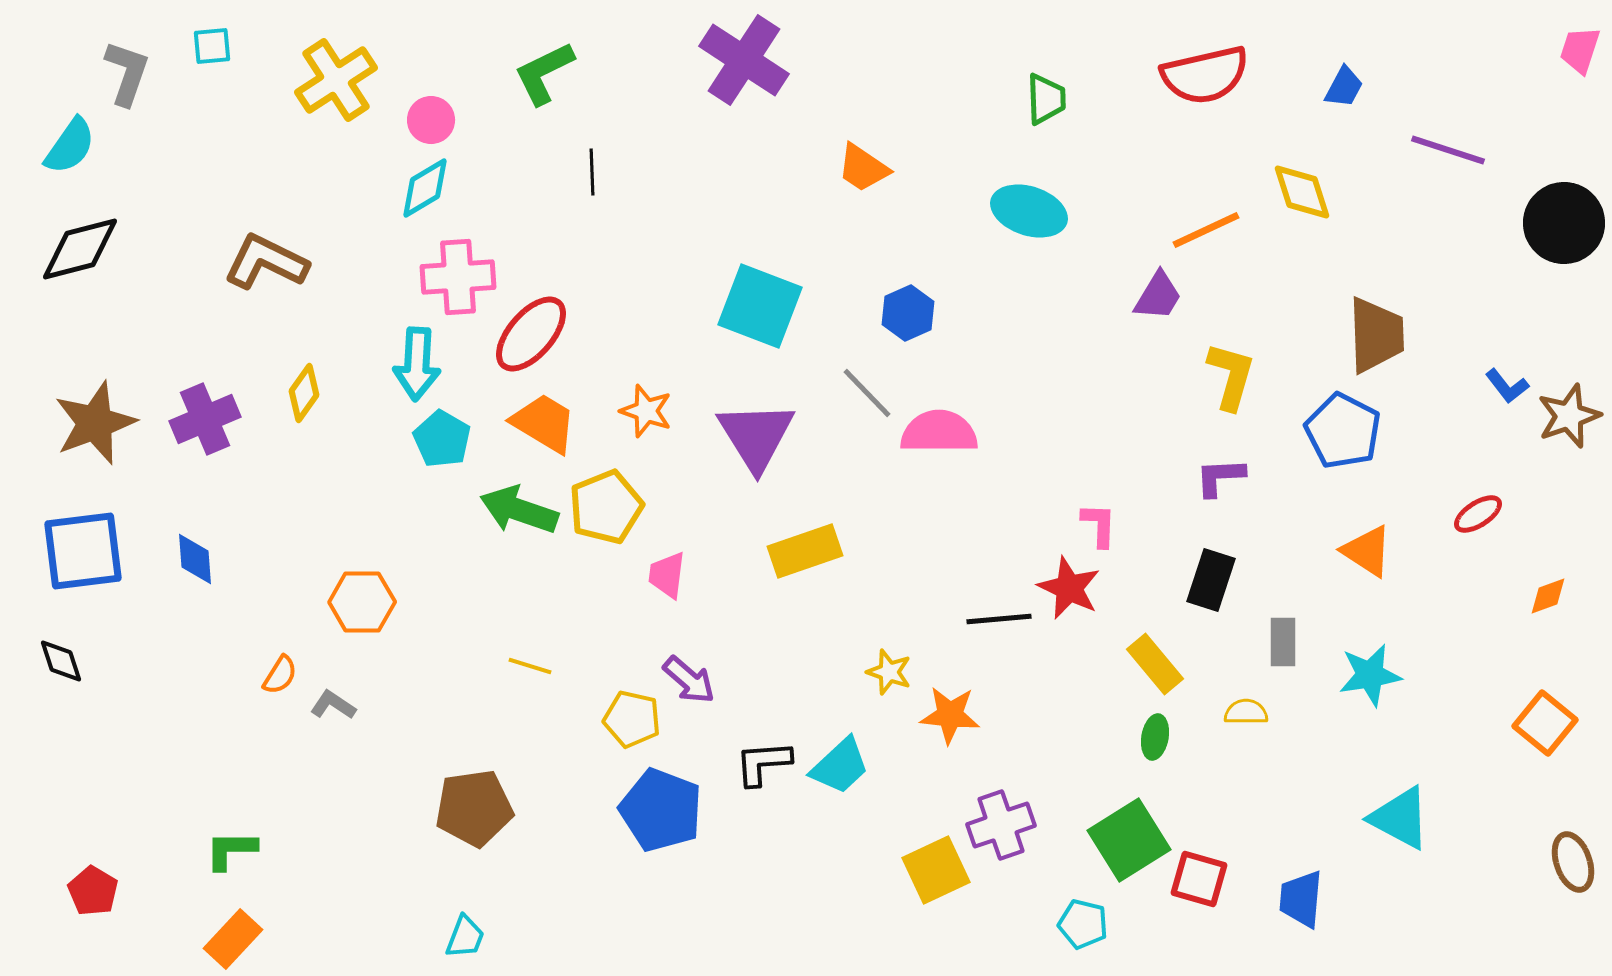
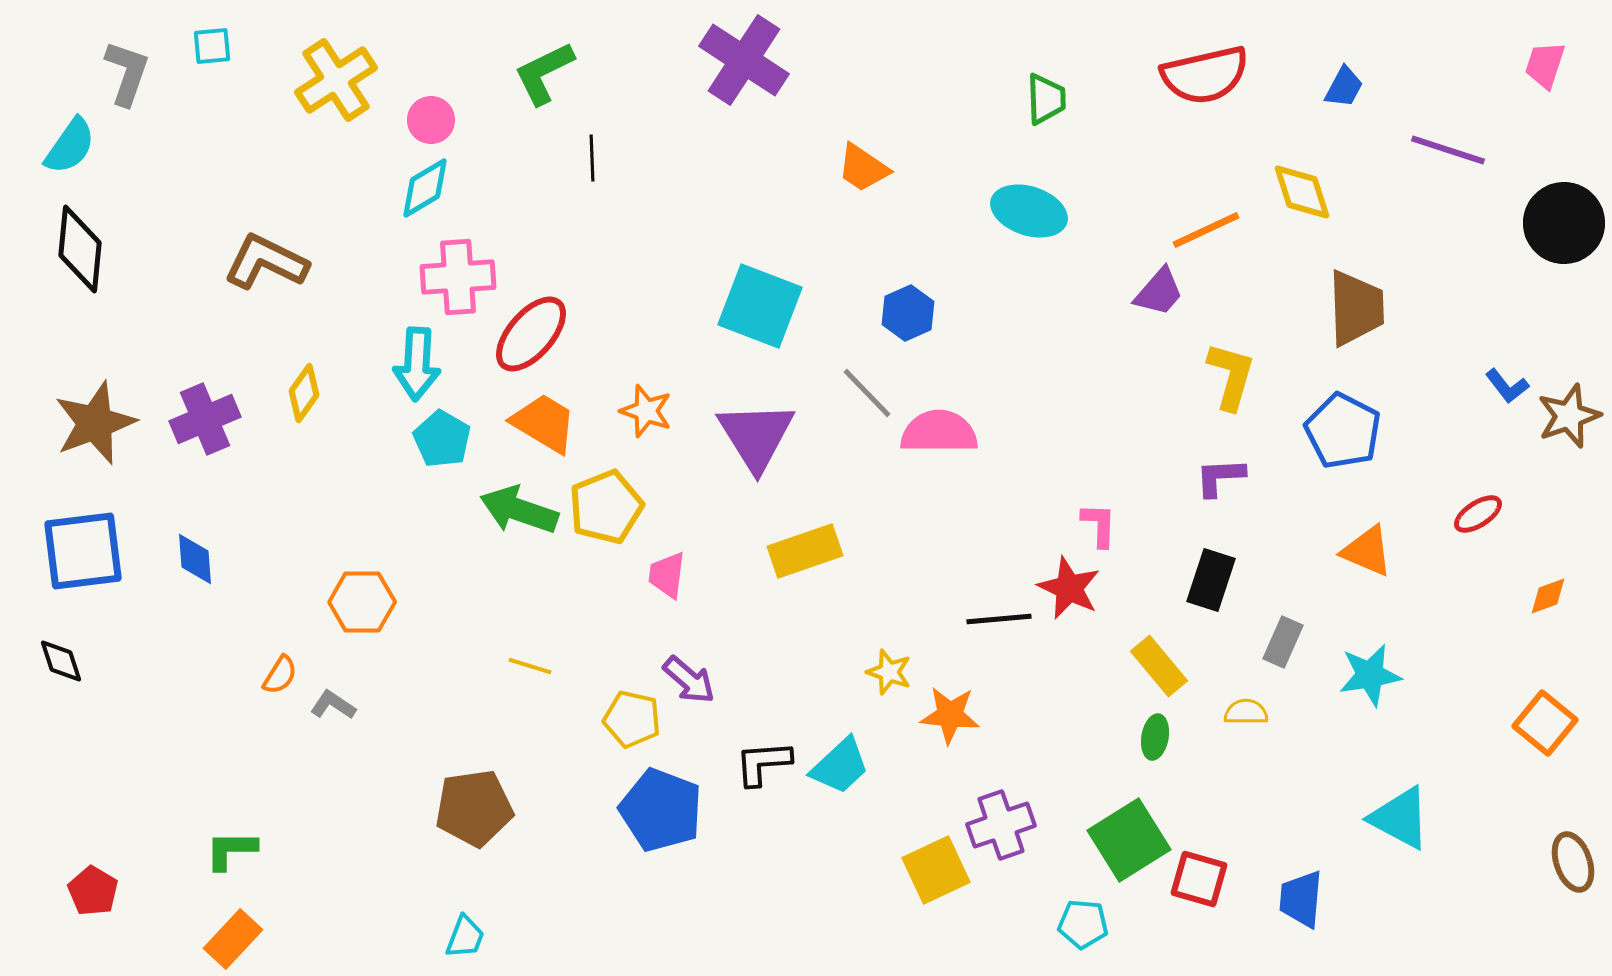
pink trapezoid at (1580, 50): moved 35 px left, 15 px down
black line at (592, 172): moved 14 px up
black diamond at (80, 249): rotated 70 degrees counterclockwise
purple trapezoid at (1158, 296): moved 1 px right, 4 px up; rotated 10 degrees clockwise
brown trapezoid at (1376, 335): moved 20 px left, 27 px up
orange triangle at (1367, 551): rotated 10 degrees counterclockwise
gray rectangle at (1283, 642): rotated 24 degrees clockwise
yellow rectangle at (1155, 664): moved 4 px right, 2 px down
cyan pentagon at (1083, 924): rotated 9 degrees counterclockwise
